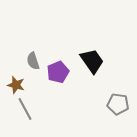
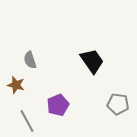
gray semicircle: moved 3 px left, 1 px up
purple pentagon: moved 33 px down
gray line: moved 2 px right, 12 px down
